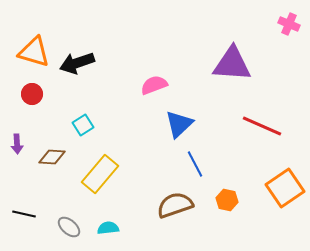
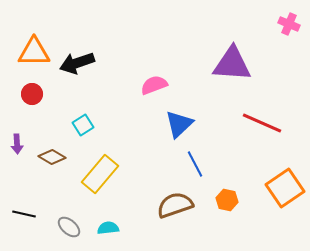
orange triangle: rotated 16 degrees counterclockwise
red line: moved 3 px up
brown diamond: rotated 28 degrees clockwise
